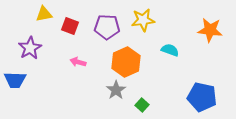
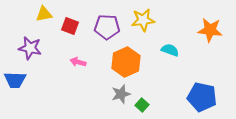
purple star: rotated 30 degrees counterclockwise
gray star: moved 5 px right, 4 px down; rotated 18 degrees clockwise
